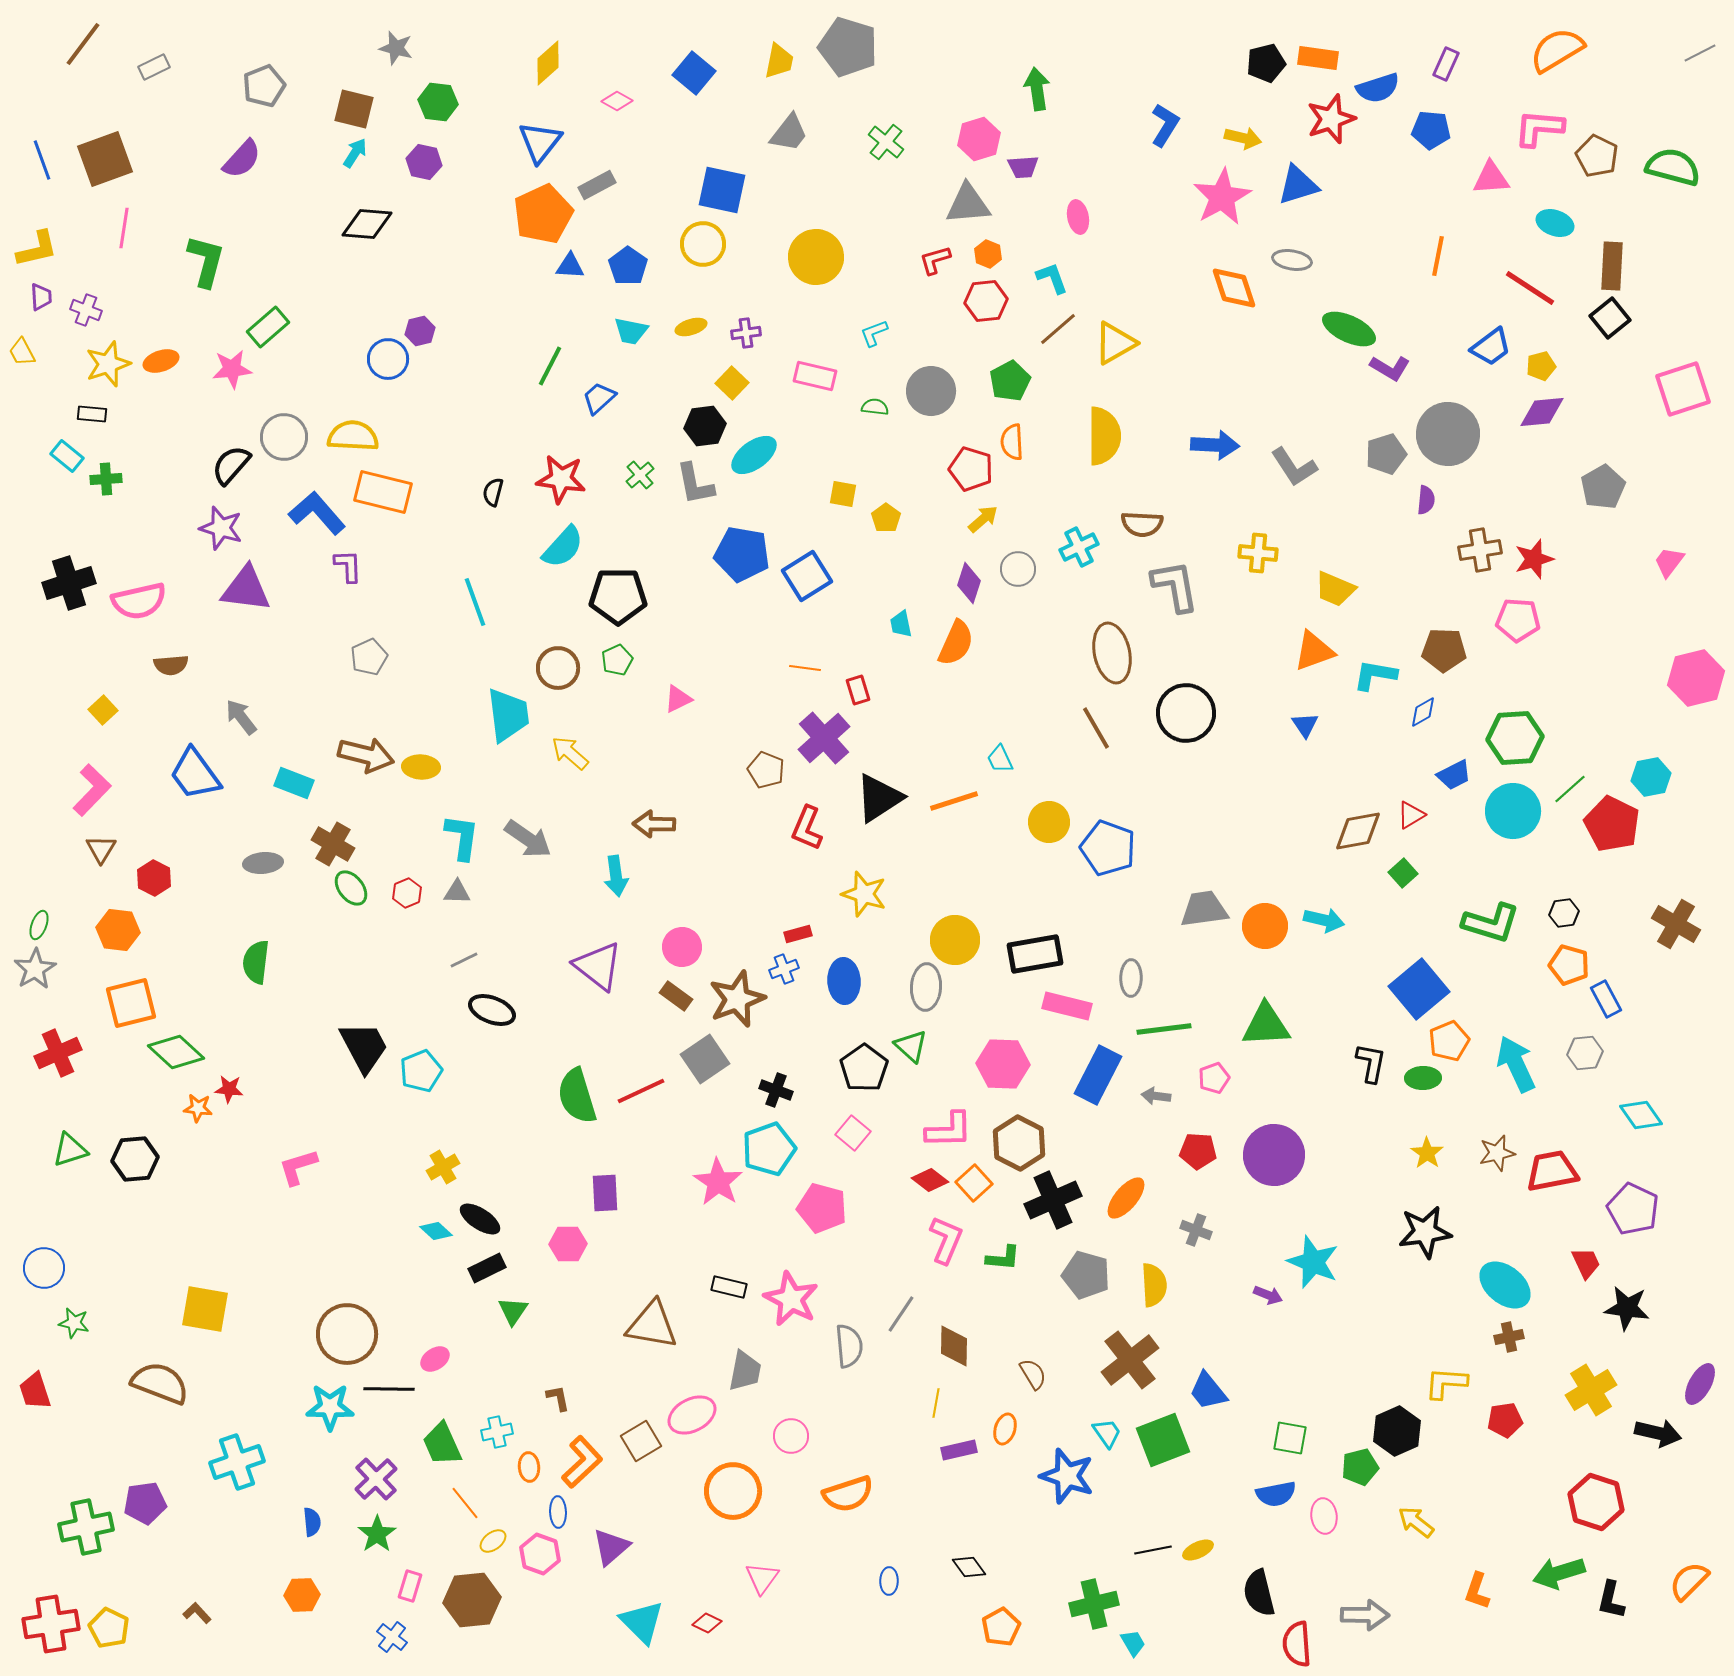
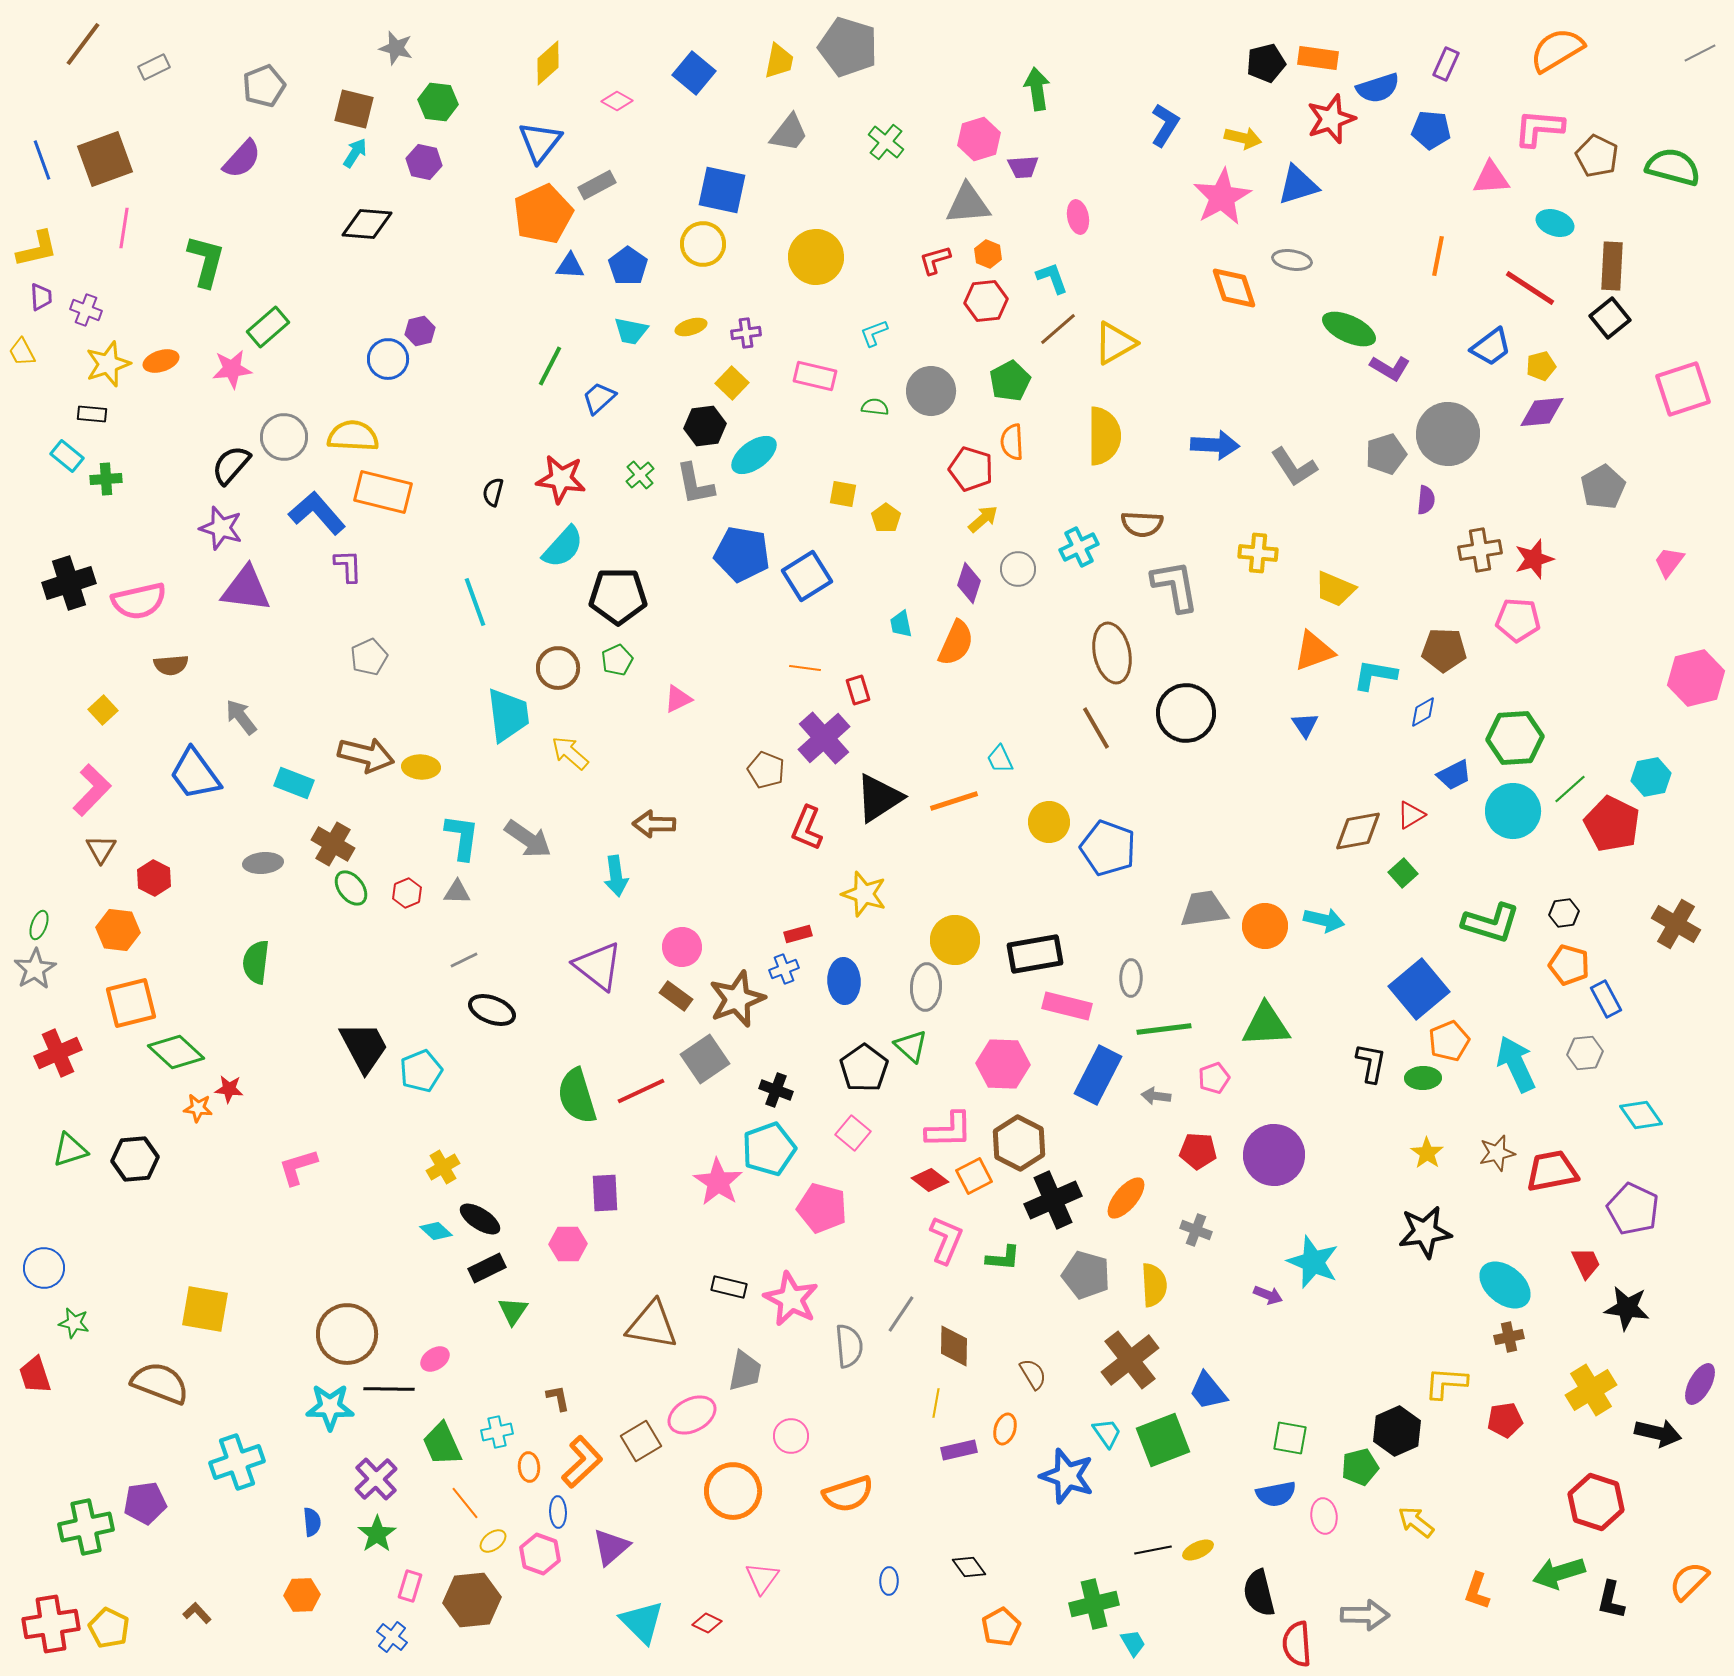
orange square at (974, 1183): moved 7 px up; rotated 15 degrees clockwise
red trapezoid at (35, 1391): moved 16 px up
